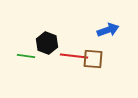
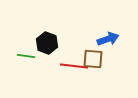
blue arrow: moved 9 px down
red line: moved 10 px down
